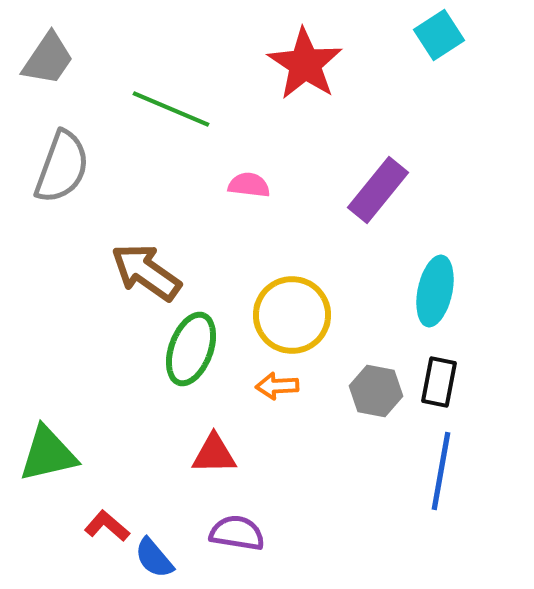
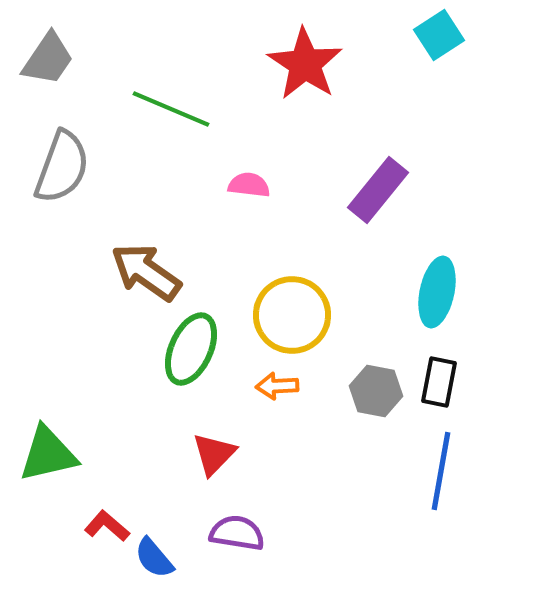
cyan ellipse: moved 2 px right, 1 px down
green ellipse: rotated 4 degrees clockwise
red triangle: rotated 45 degrees counterclockwise
